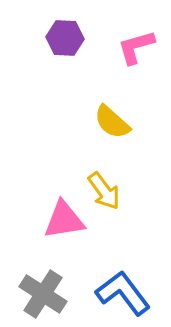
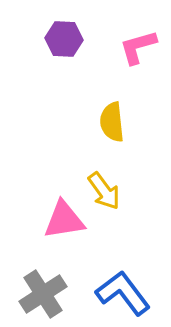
purple hexagon: moved 1 px left, 1 px down
pink L-shape: moved 2 px right
yellow semicircle: rotated 42 degrees clockwise
gray cross: rotated 24 degrees clockwise
